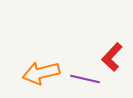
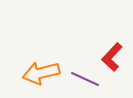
purple line: rotated 12 degrees clockwise
